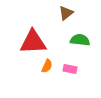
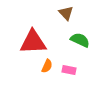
brown triangle: rotated 35 degrees counterclockwise
green semicircle: rotated 18 degrees clockwise
pink rectangle: moved 1 px left, 1 px down
